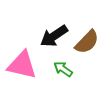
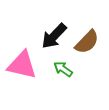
black arrow: rotated 12 degrees counterclockwise
